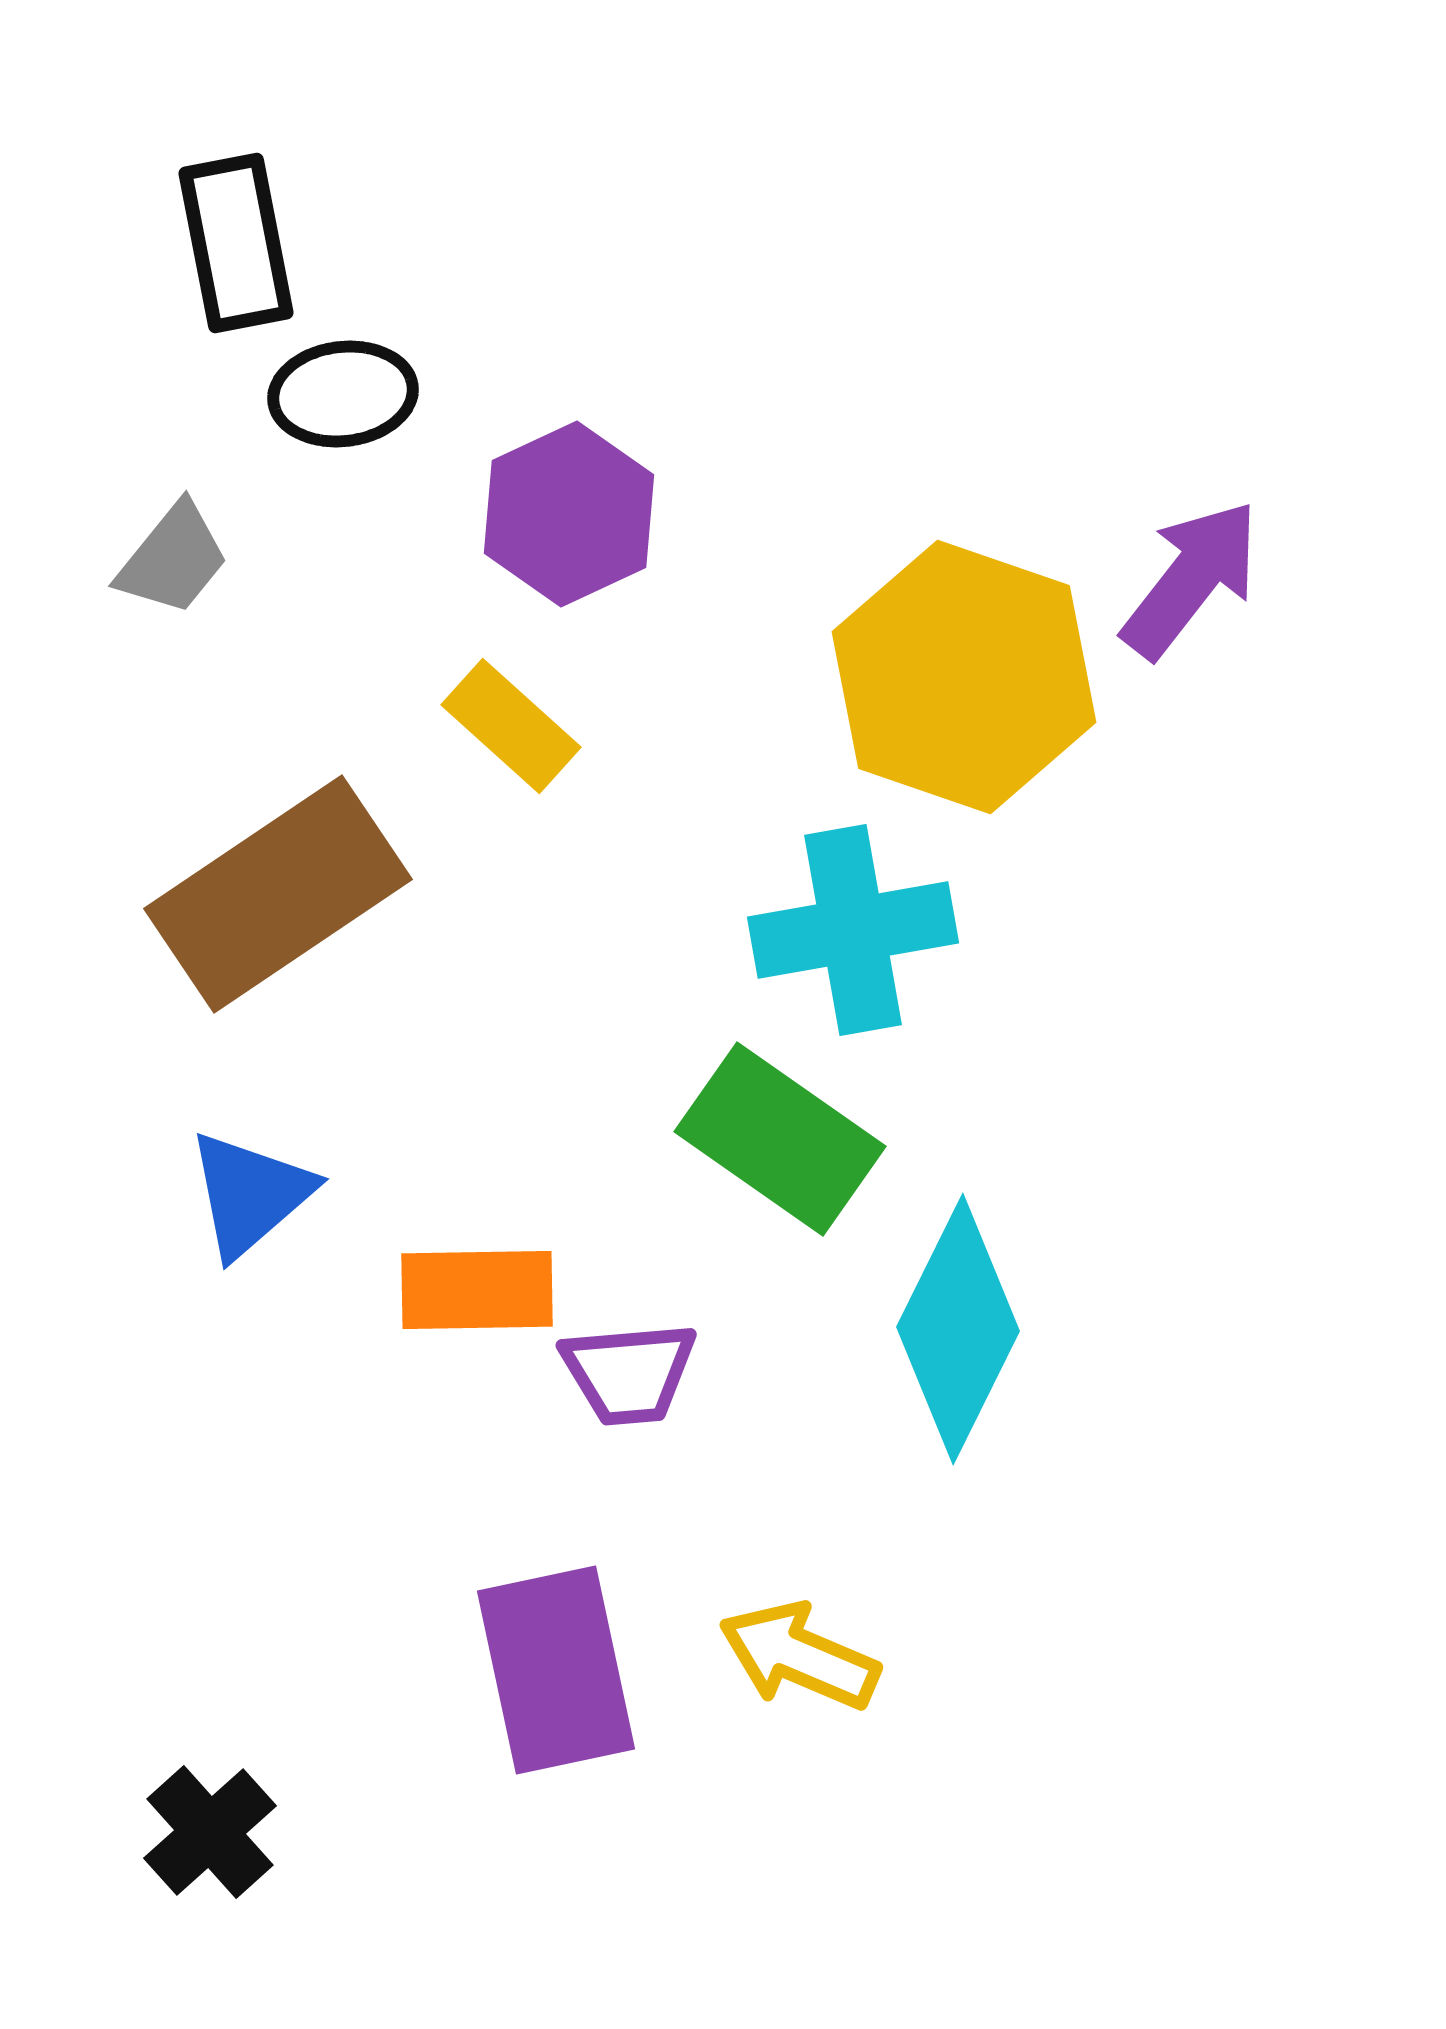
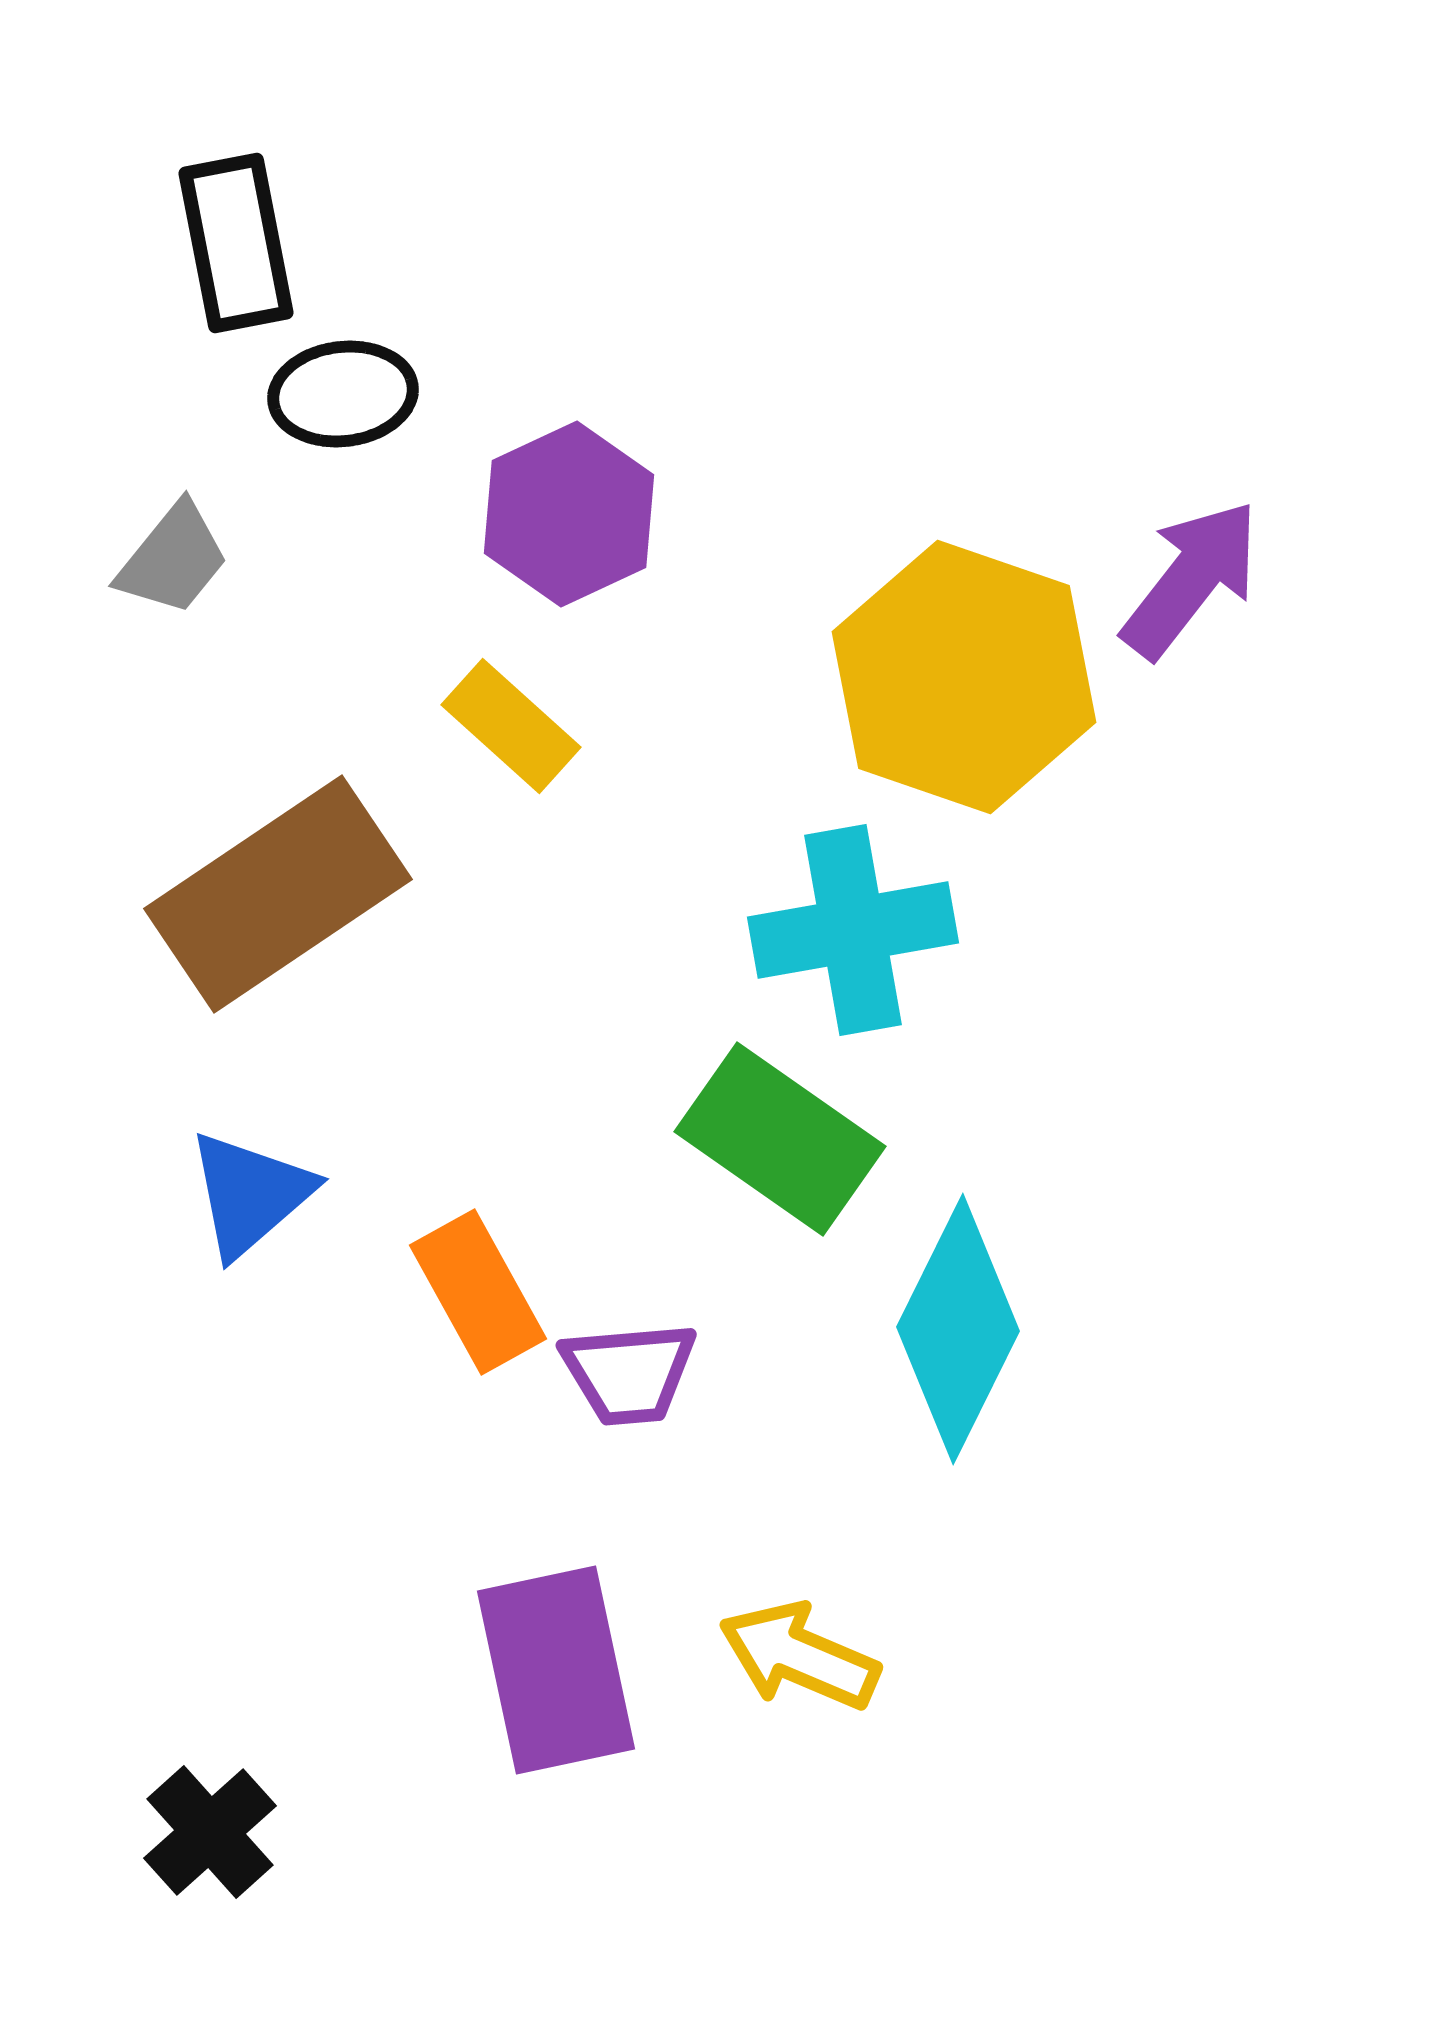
orange rectangle: moved 1 px right, 2 px down; rotated 62 degrees clockwise
